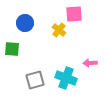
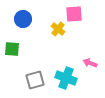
blue circle: moved 2 px left, 4 px up
yellow cross: moved 1 px left, 1 px up
pink arrow: rotated 24 degrees clockwise
